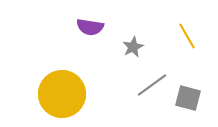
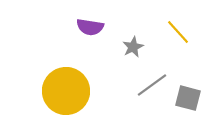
yellow line: moved 9 px left, 4 px up; rotated 12 degrees counterclockwise
yellow circle: moved 4 px right, 3 px up
